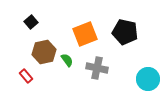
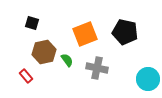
black square: moved 1 px right, 1 px down; rotated 32 degrees counterclockwise
